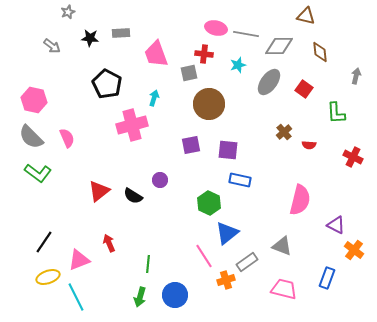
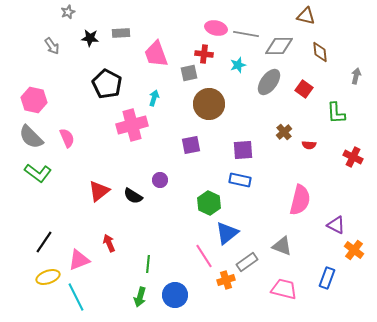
gray arrow at (52, 46): rotated 18 degrees clockwise
purple square at (228, 150): moved 15 px right; rotated 10 degrees counterclockwise
